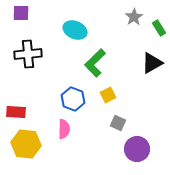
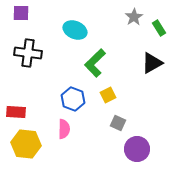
black cross: moved 1 px up; rotated 12 degrees clockwise
